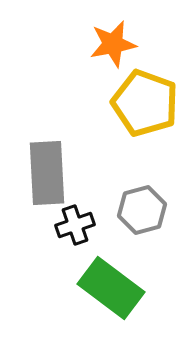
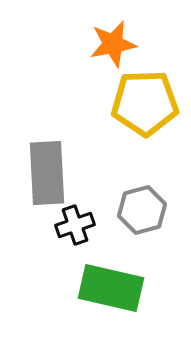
yellow pentagon: rotated 22 degrees counterclockwise
green rectangle: rotated 24 degrees counterclockwise
